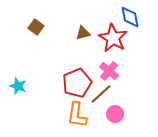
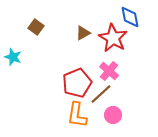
brown triangle: rotated 14 degrees counterclockwise
cyan star: moved 5 px left, 29 px up
pink circle: moved 2 px left, 1 px down
